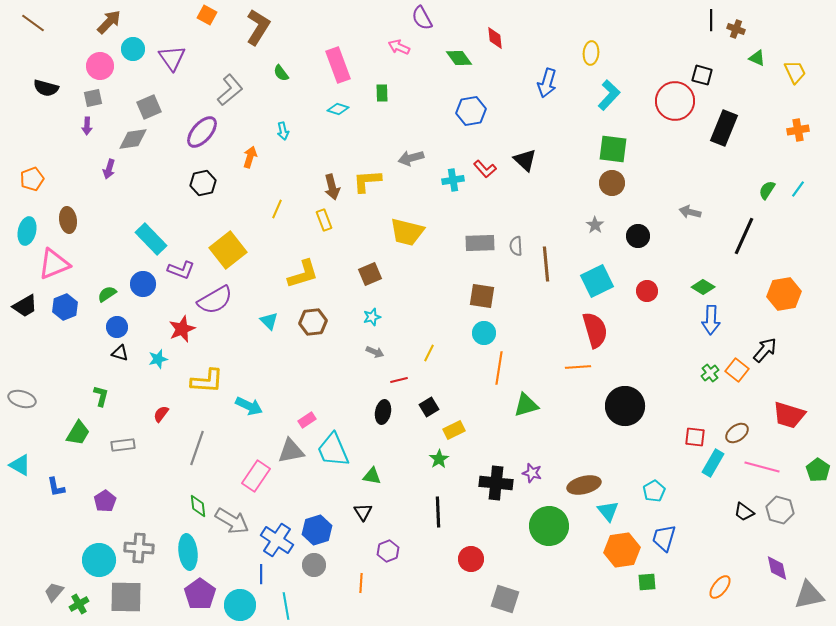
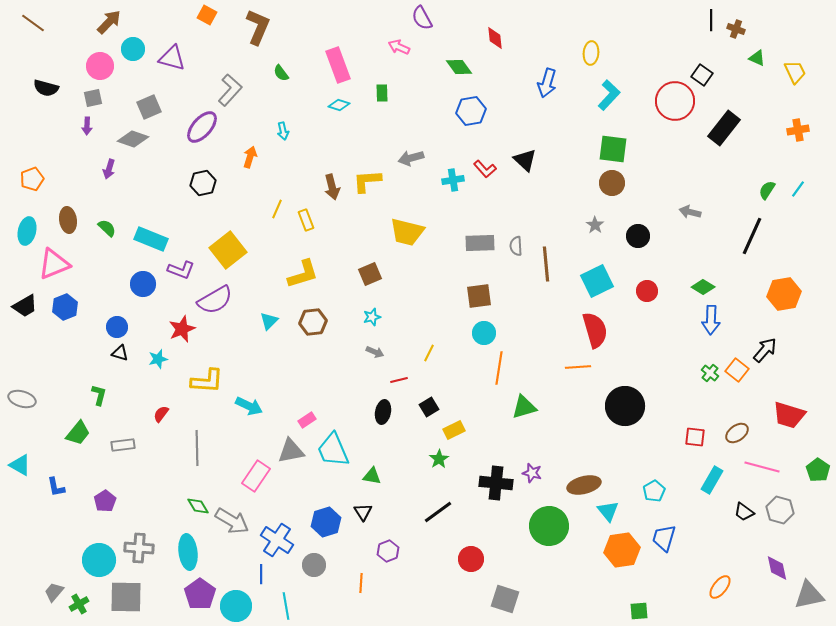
brown L-shape at (258, 27): rotated 9 degrees counterclockwise
purple triangle at (172, 58): rotated 40 degrees counterclockwise
green diamond at (459, 58): moved 9 px down
black square at (702, 75): rotated 20 degrees clockwise
gray L-shape at (230, 90): rotated 8 degrees counterclockwise
cyan diamond at (338, 109): moved 1 px right, 4 px up
black rectangle at (724, 128): rotated 16 degrees clockwise
purple ellipse at (202, 132): moved 5 px up
gray diamond at (133, 139): rotated 28 degrees clockwise
yellow rectangle at (324, 220): moved 18 px left
black line at (744, 236): moved 8 px right
cyan rectangle at (151, 239): rotated 24 degrees counterclockwise
green semicircle at (107, 294): moved 66 px up; rotated 78 degrees clockwise
brown square at (482, 296): moved 3 px left; rotated 16 degrees counterclockwise
cyan triangle at (269, 321): rotated 30 degrees clockwise
green cross at (710, 373): rotated 12 degrees counterclockwise
green L-shape at (101, 396): moved 2 px left, 1 px up
green triangle at (526, 405): moved 2 px left, 2 px down
green trapezoid at (78, 433): rotated 8 degrees clockwise
gray line at (197, 448): rotated 20 degrees counterclockwise
cyan rectangle at (713, 463): moved 1 px left, 17 px down
green diamond at (198, 506): rotated 25 degrees counterclockwise
black line at (438, 512): rotated 56 degrees clockwise
blue hexagon at (317, 530): moved 9 px right, 8 px up
green square at (647, 582): moved 8 px left, 29 px down
cyan circle at (240, 605): moved 4 px left, 1 px down
